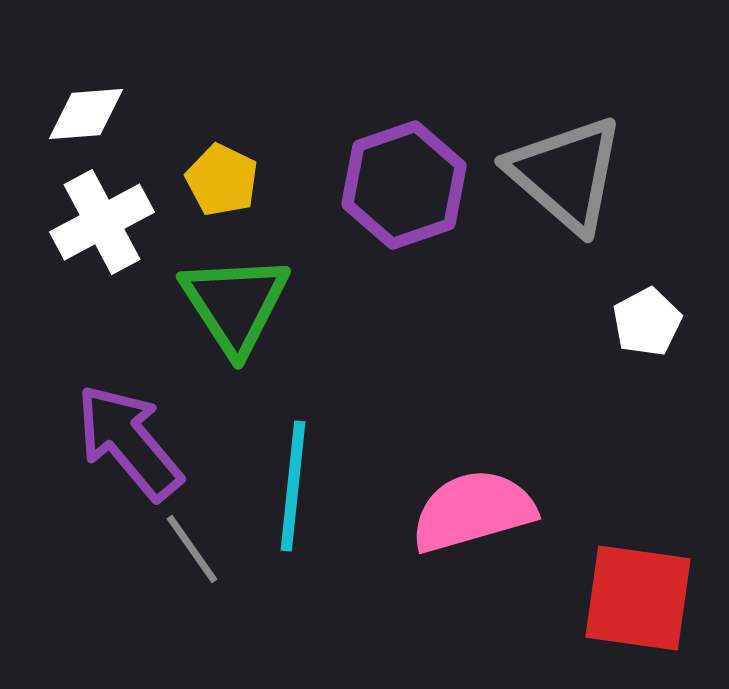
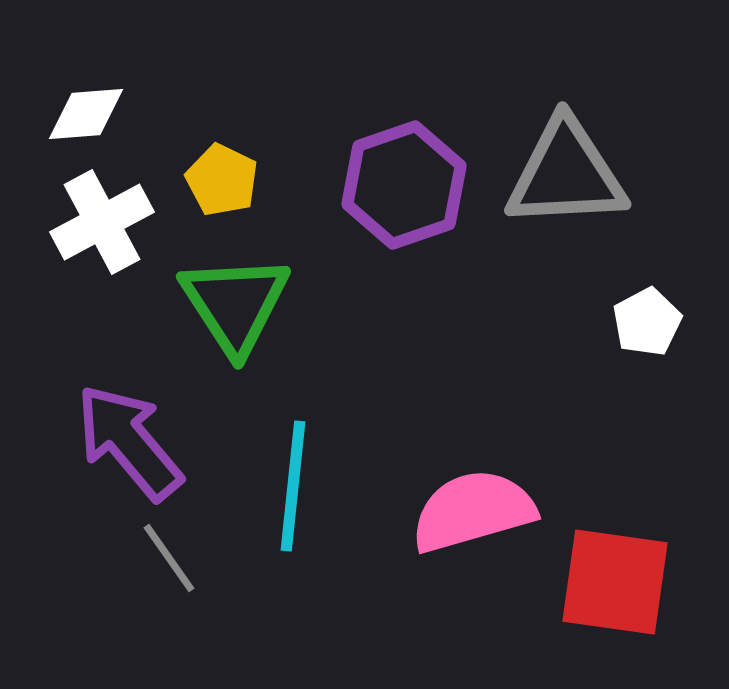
gray triangle: rotated 44 degrees counterclockwise
gray line: moved 23 px left, 9 px down
red square: moved 23 px left, 16 px up
